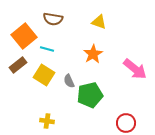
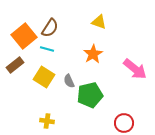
brown semicircle: moved 3 px left, 9 px down; rotated 66 degrees counterclockwise
brown rectangle: moved 3 px left
yellow square: moved 2 px down
red circle: moved 2 px left
